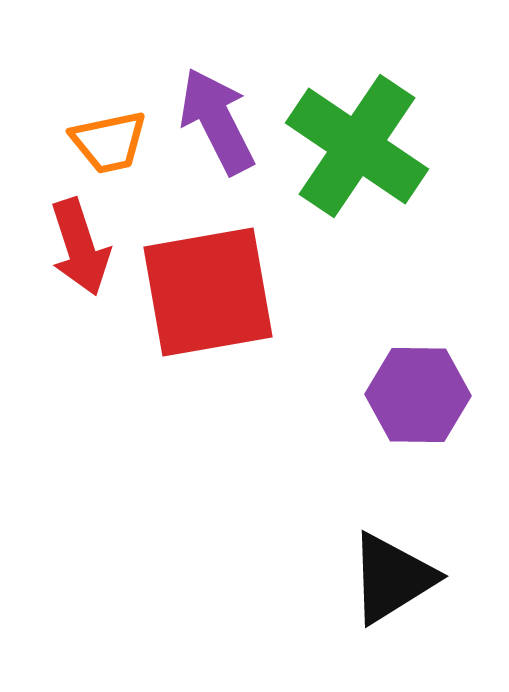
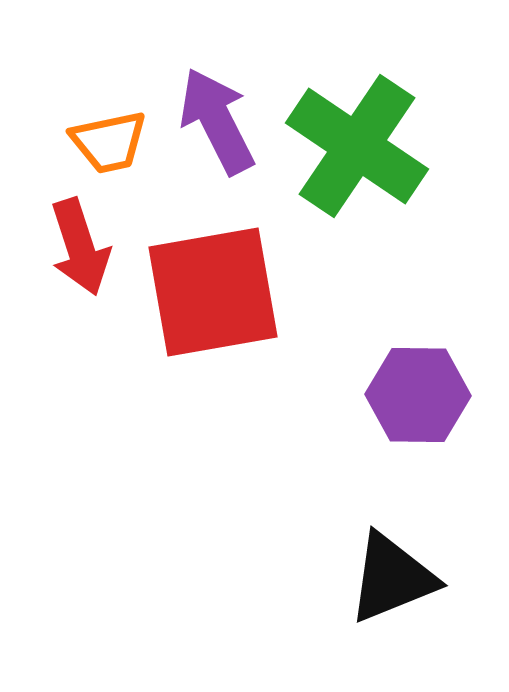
red square: moved 5 px right
black triangle: rotated 10 degrees clockwise
